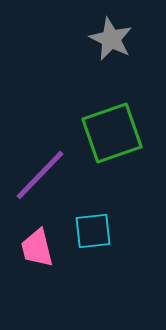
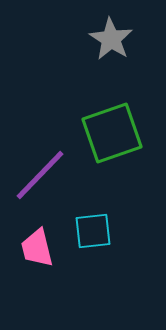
gray star: rotated 6 degrees clockwise
